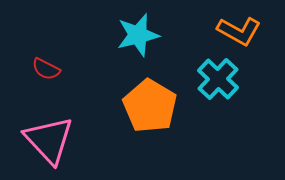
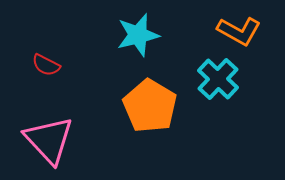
red semicircle: moved 4 px up
